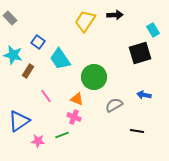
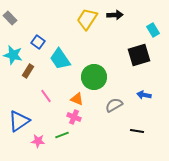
yellow trapezoid: moved 2 px right, 2 px up
black square: moved 1 px left, 2 px down
